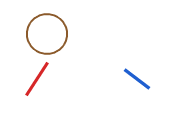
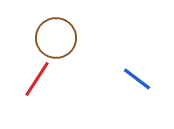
brown circle: moved 9 px right, 4 px down
